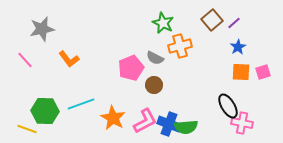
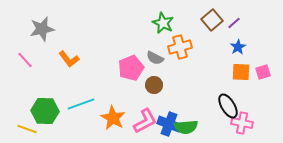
orange cross: moved 1 px down
